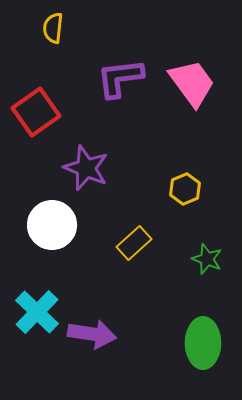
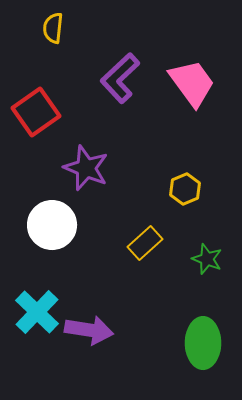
purple L-shape: rotated 36 degrees counterclockwise
yellow rectangle: moved 11 px right
purple arrow: moved 3 px left, 4 px up
